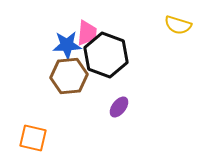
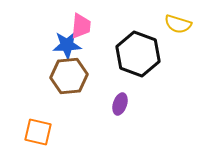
yellow semicircle: moved 1 px up
pink trapezoid: moved 6 px left, 7 px up
black hexagon: moved 32 px right, 1 px up
purple ellipse: moved 1 px right, 3 px up; rotated 20 degrees counterclockwise
orange square: moved 5 px right, 6 px up
